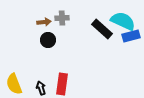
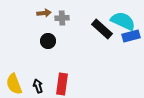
brown arrow: moved 9 px up
black circle: moved 1 px down
black arrow: moved 3 px left, 2 px up
